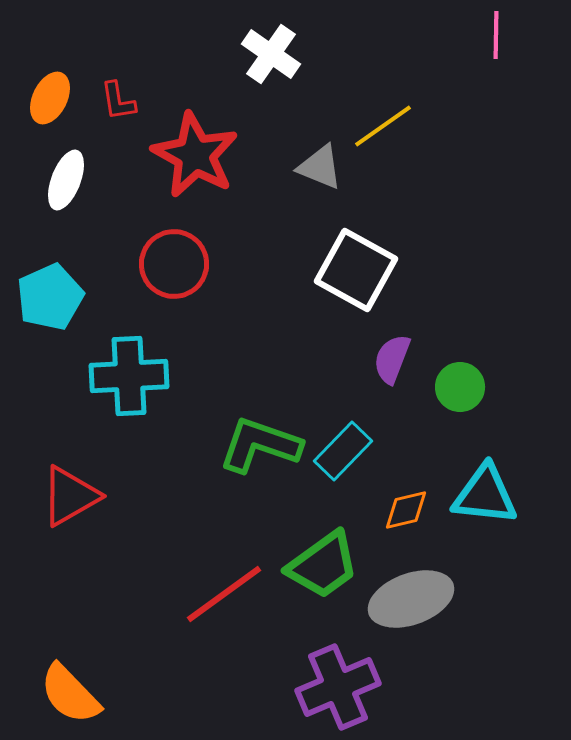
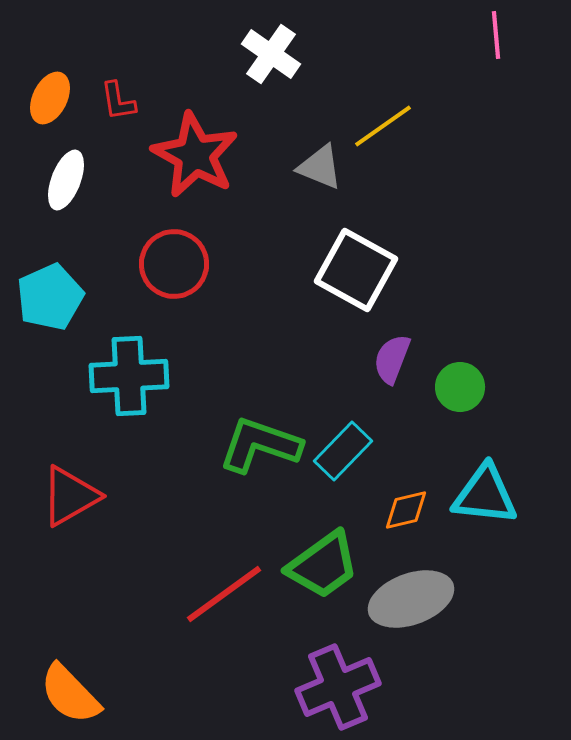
pink line: rotated 6 degrees counterclockwise
